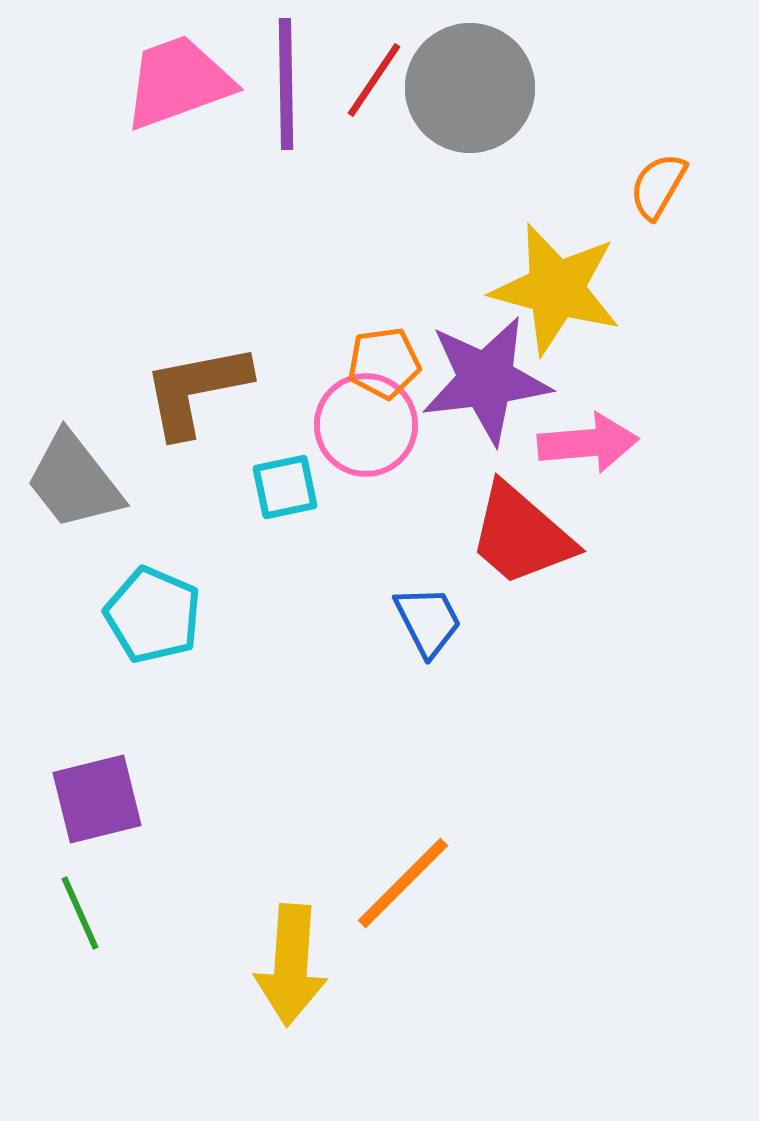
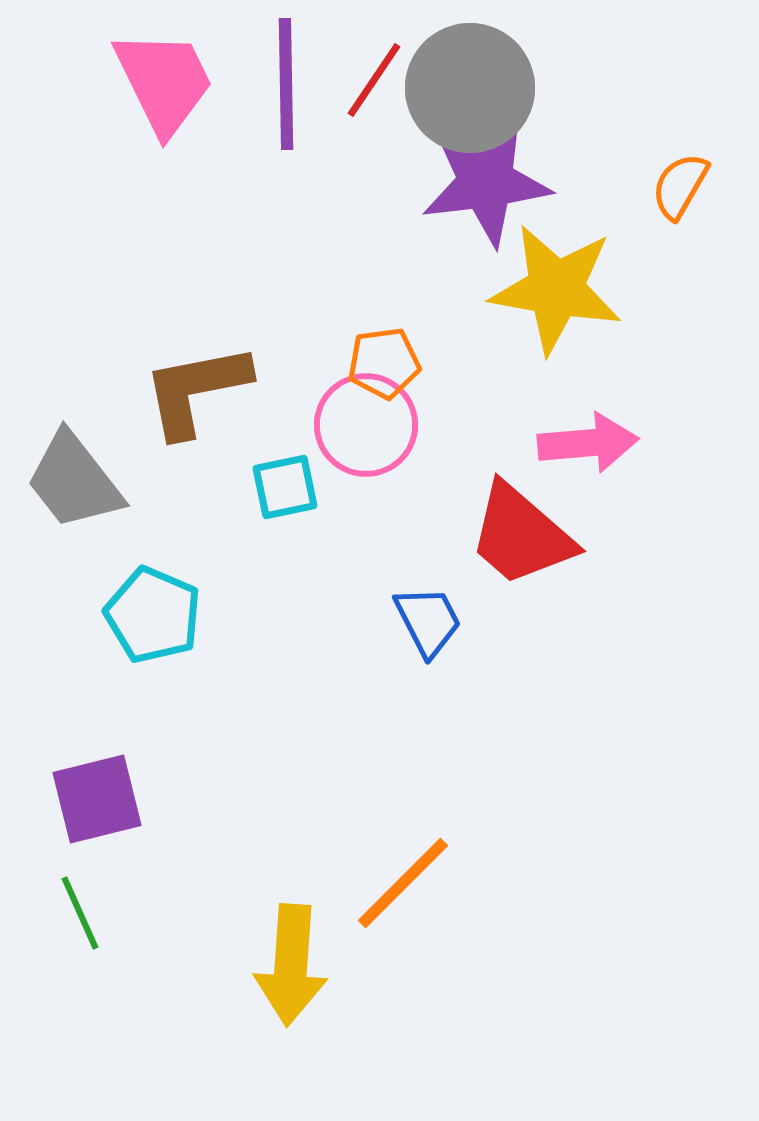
pink trapezoid: moved 14 px left; rotated 84 degrees clockwise
orange semicircle: moved 22 px right
yellow star: rotated 5 degrees counterclockwise
purple star: moved 198 px up
